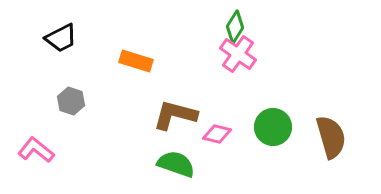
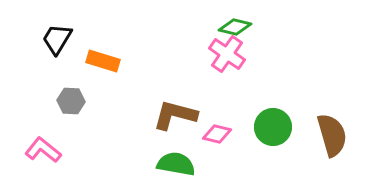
green diamond: rotated 72 degrees clockwise
black trapezoid: moved 4 px left, 1 px down; rotated 148 degrees clockwise
pink cross: moved 11 px left
orange rectangle: moved 33 px left
gray hexagon: rotated 16 degrees counterclockwise
brown semicircle: moved 1 px right, 2 px up
pink L-shape: moved 7 px right
green semicircle: rotated 9 degrees counterclockwise
